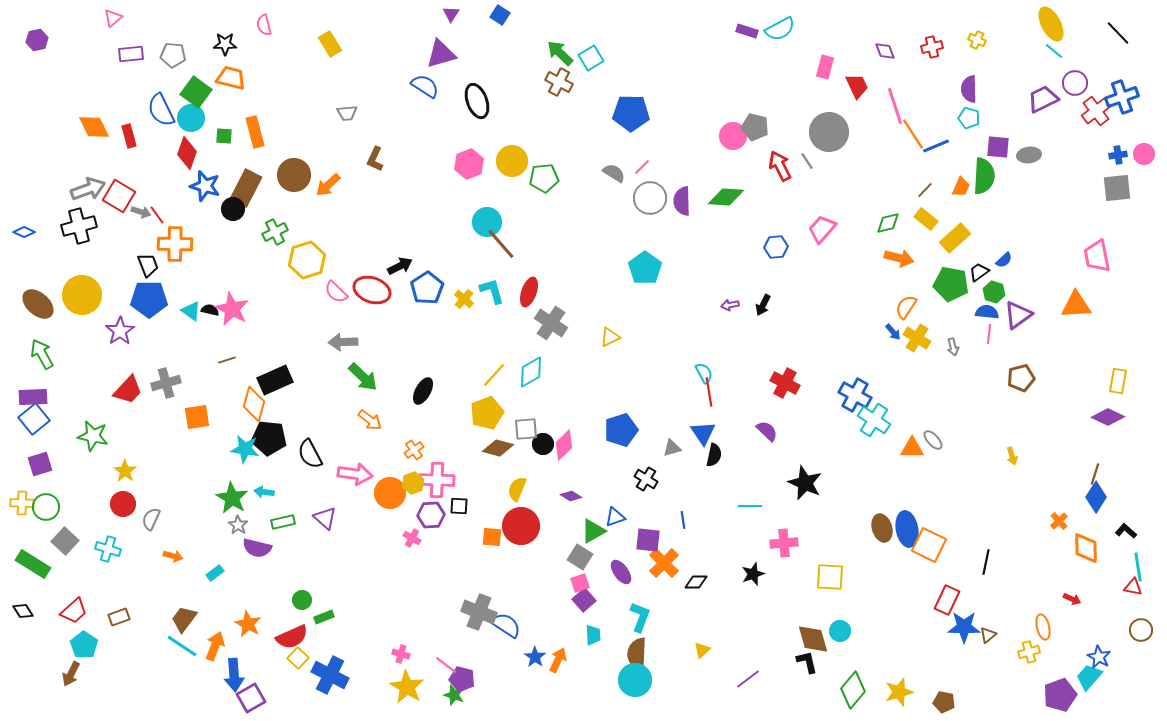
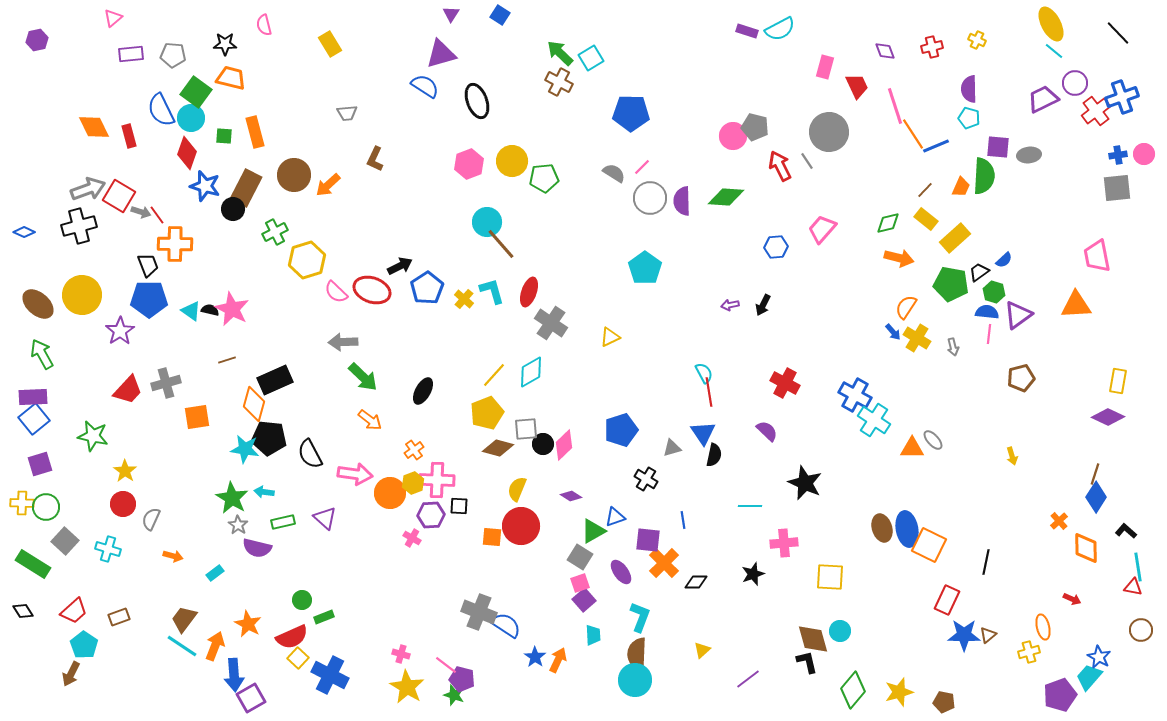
blue star at (964, 627): moved 8 px down
